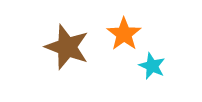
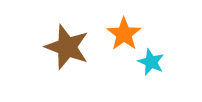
cyan star: moved 1 px left, 4 px up
